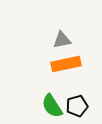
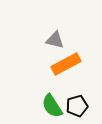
gray triangle: moved 7 px left; rotated 24 degrees clockwise
orange rectangle: rotated 16 degrees counterclockwise
